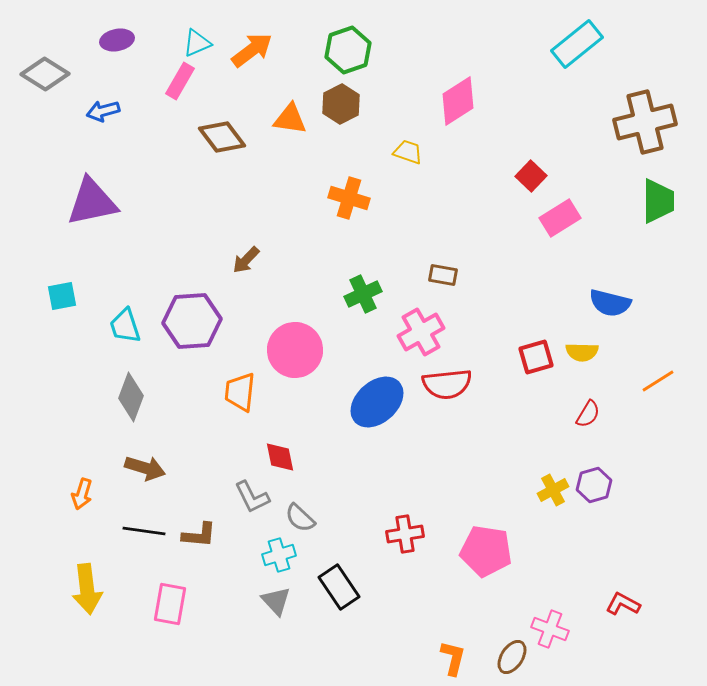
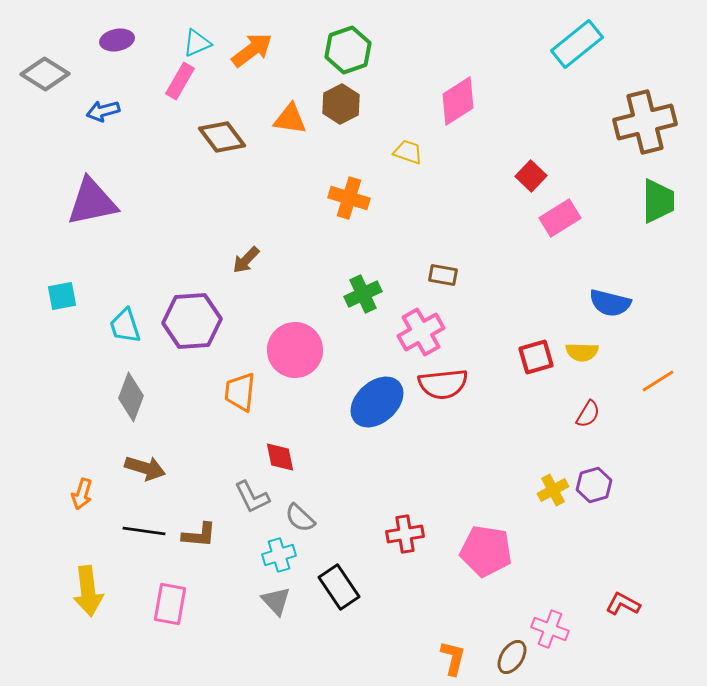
red semicircle at (447, 384): moved 4 px left
yellow arrow at (87, 589): moved 1 px right, 2 px down
